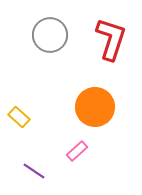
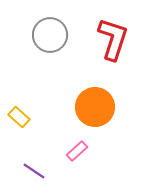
red L-shape: moved 2 px right
